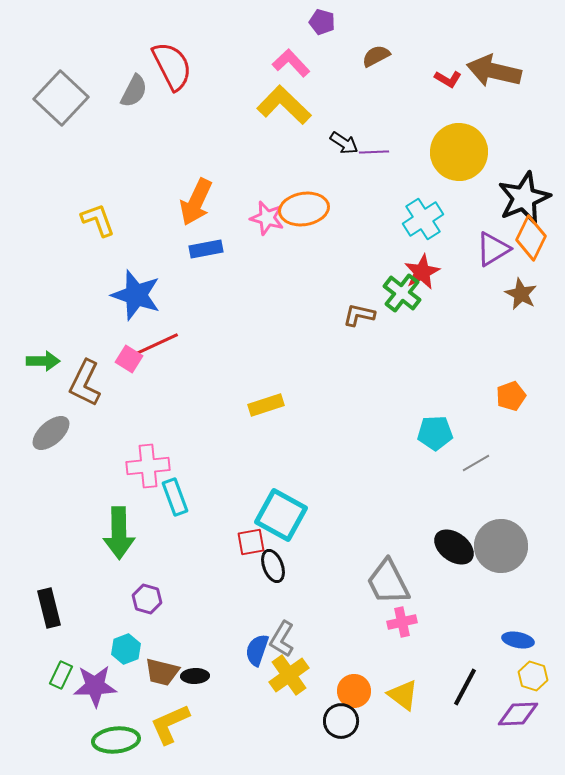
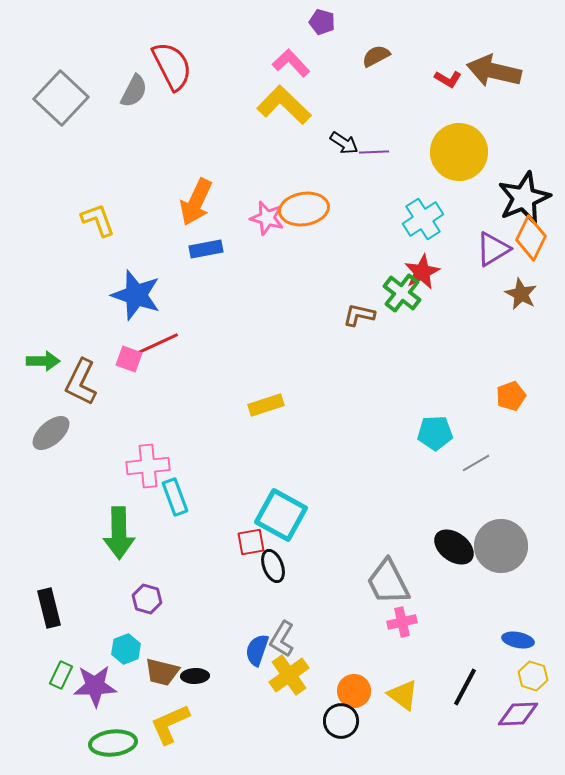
pink square at (129, 359): rotated 12 degrees counterclockwise
brown L-shape at (85, 383): moved 4 px left, 1 px up
green ellipse at (116, 740): moved 3 px left, 3 px down
